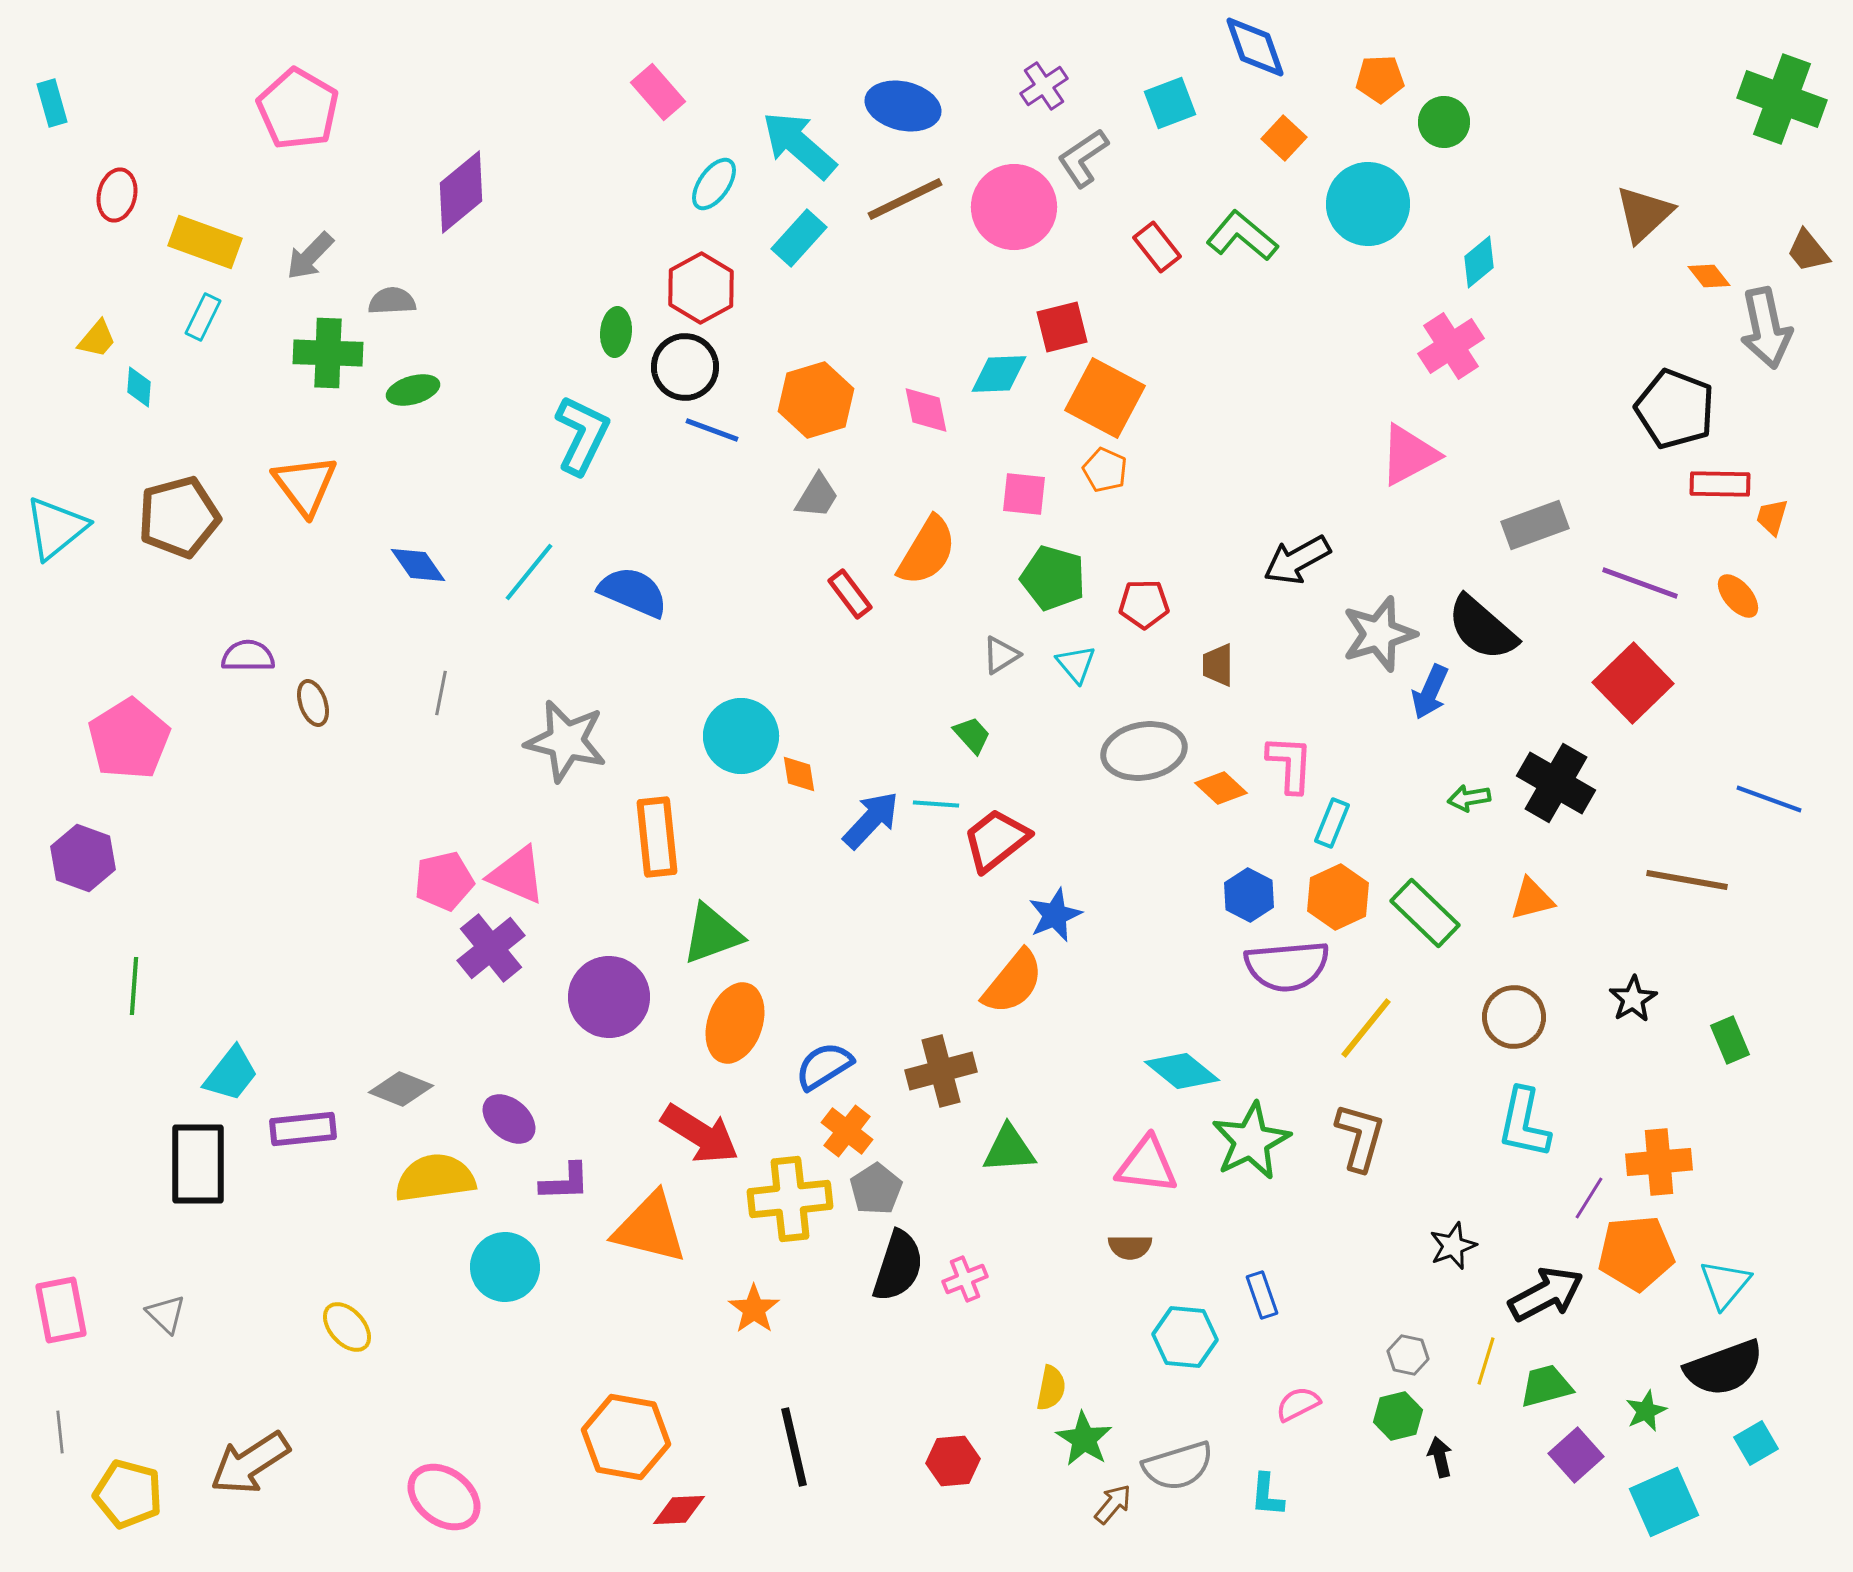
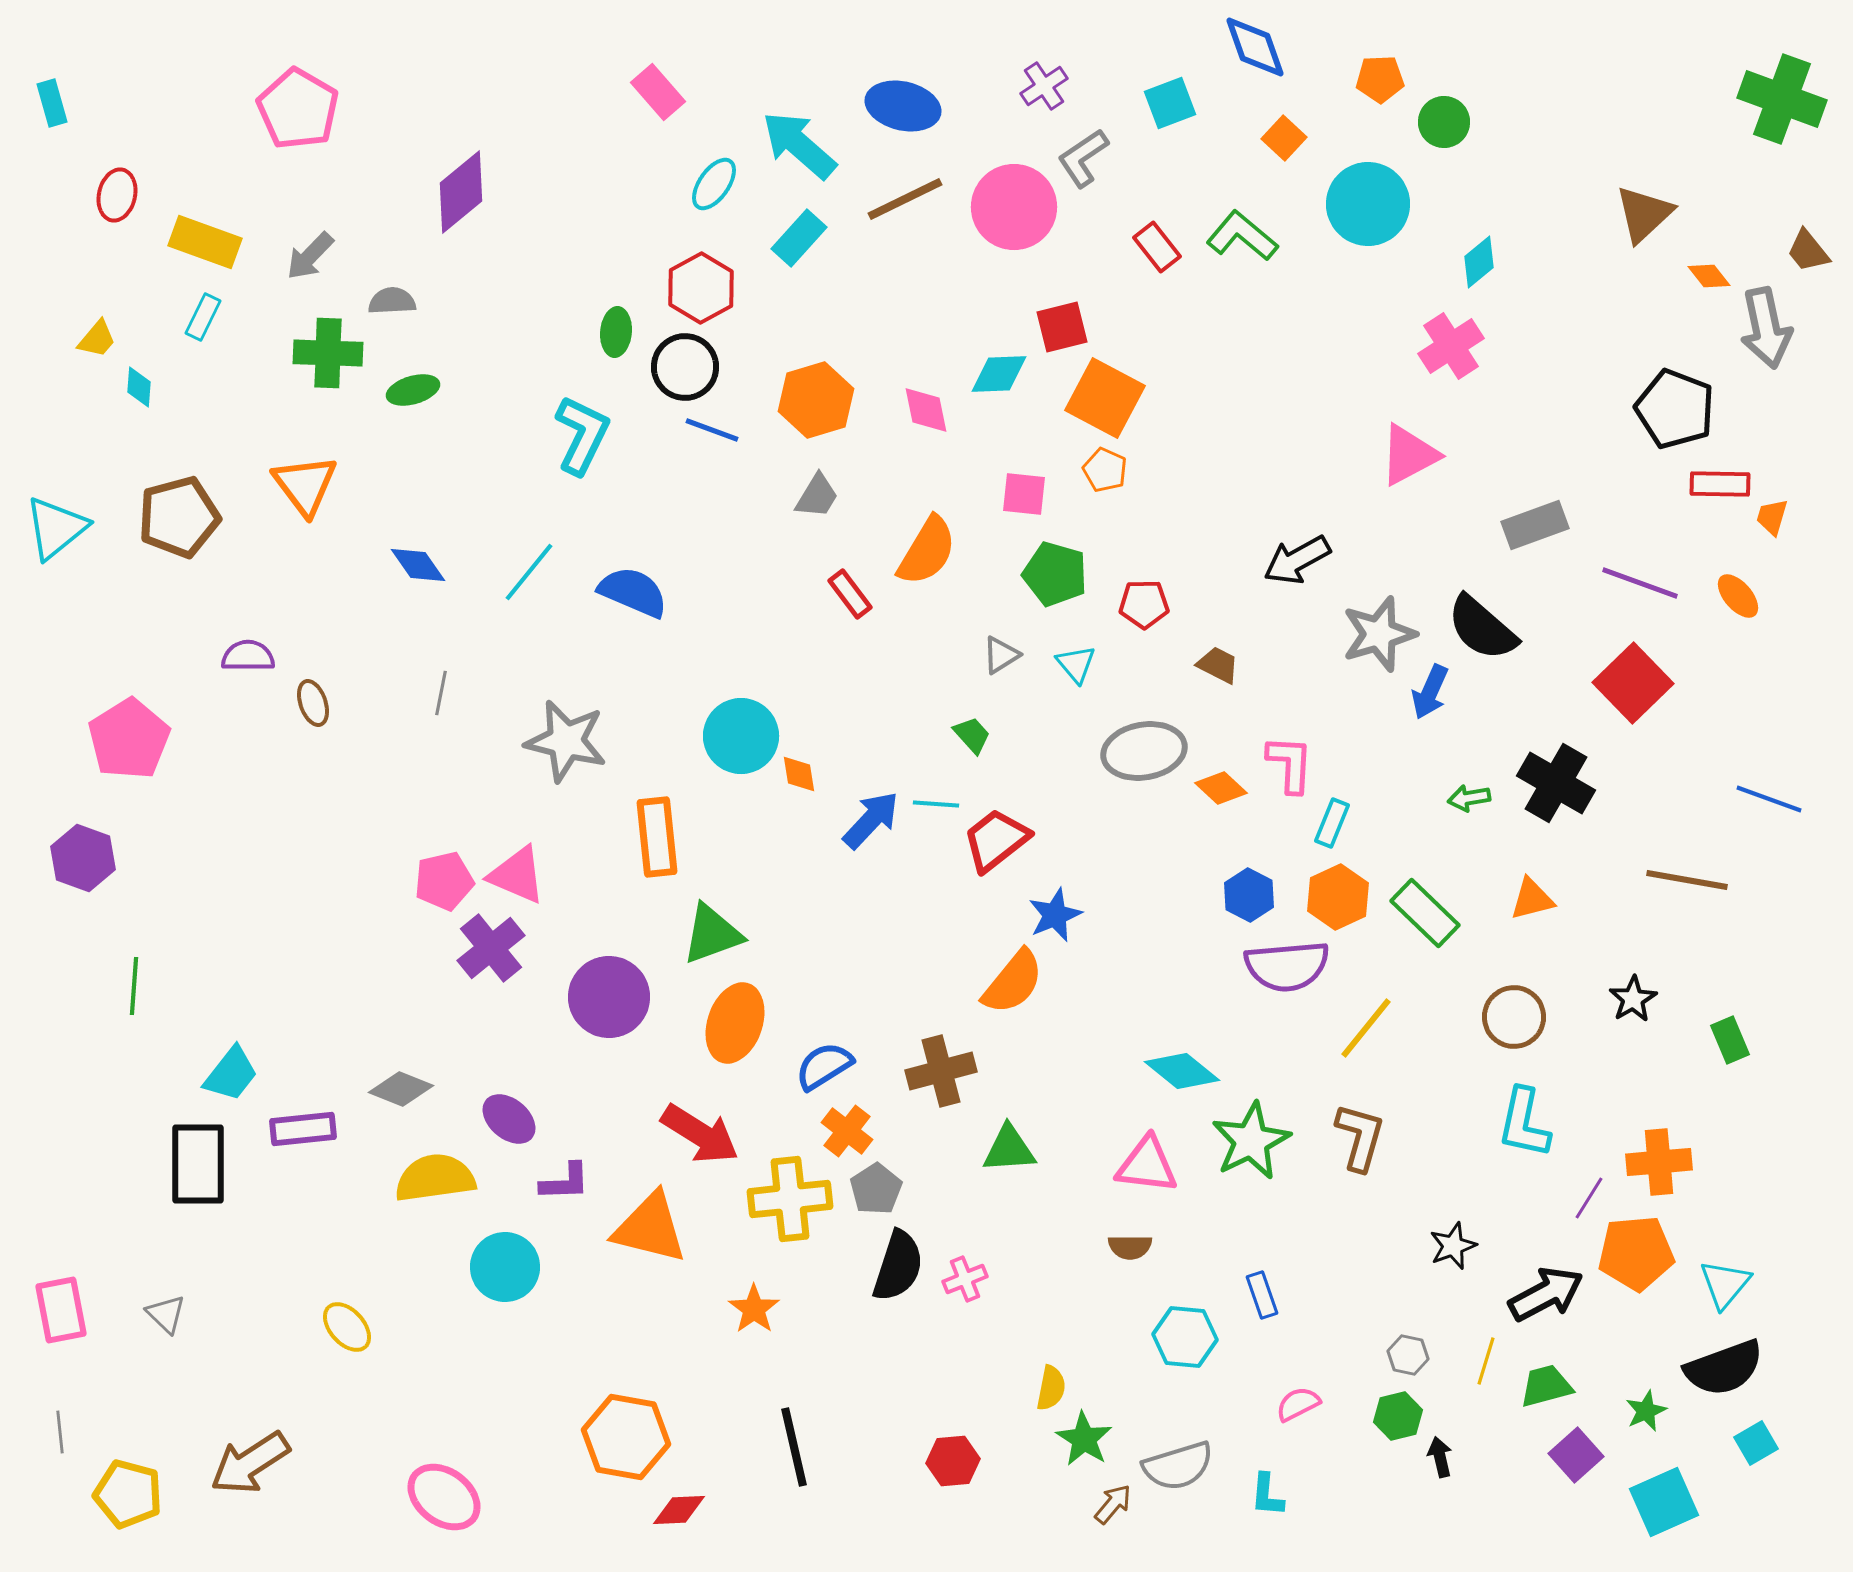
green pentagon at (1053, 578): moved 2 px right, 4 px up
brown trapezoid at (1218, 665): rotated 117 degrees clockwise
